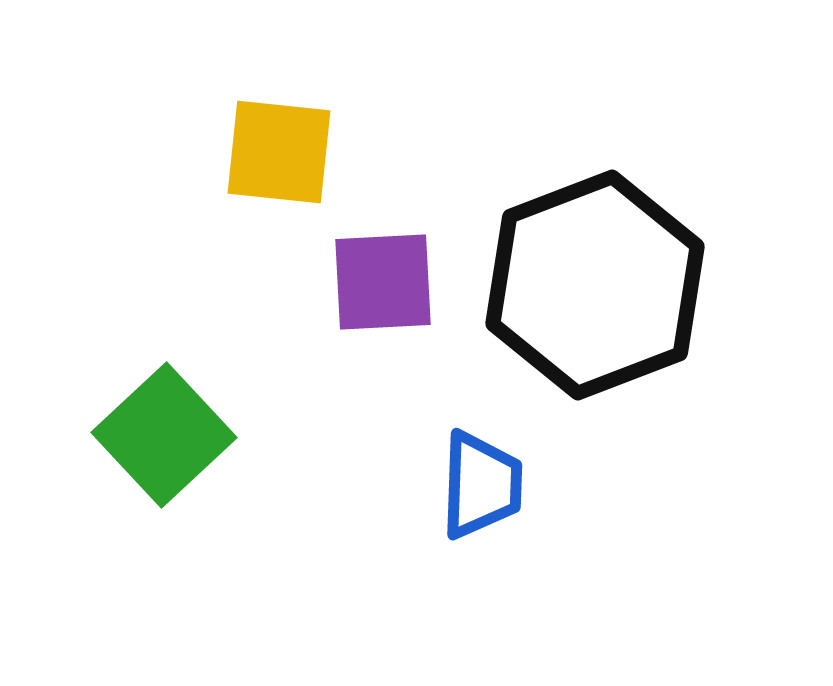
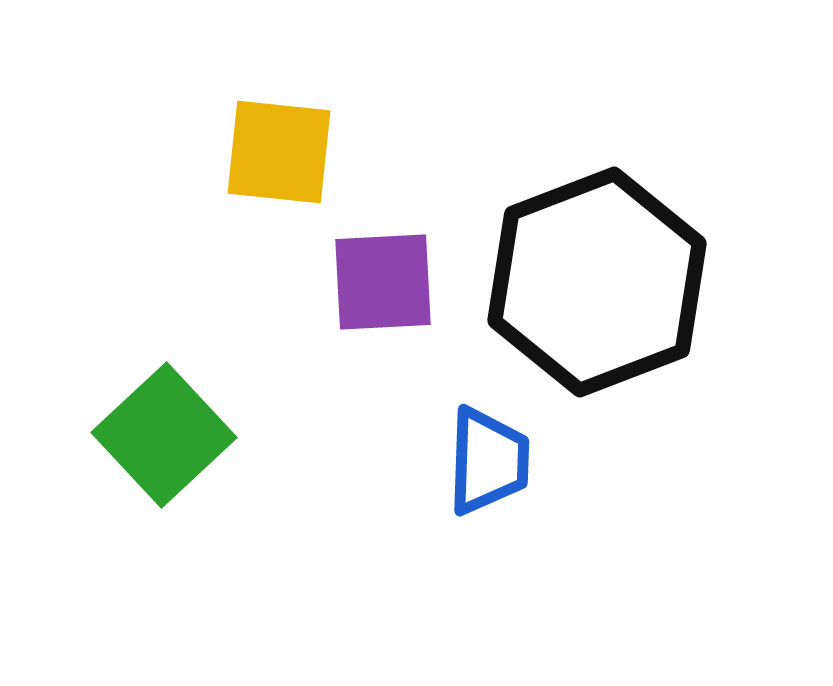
black hexagon: moved 2 px right, 3 px up
blue trapezoid: moved 7 px right, 24 px up
